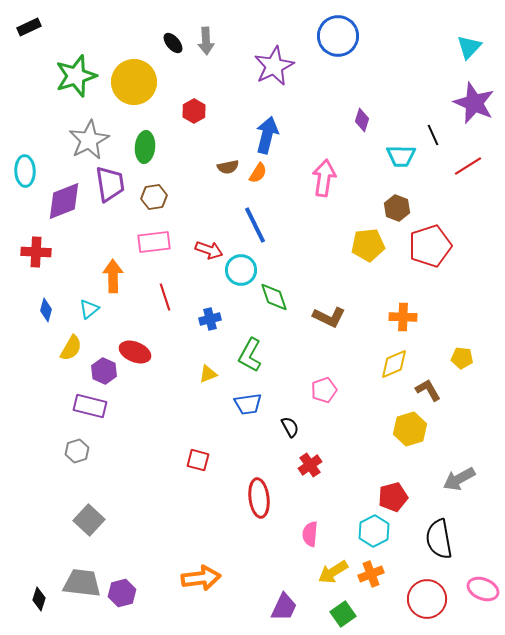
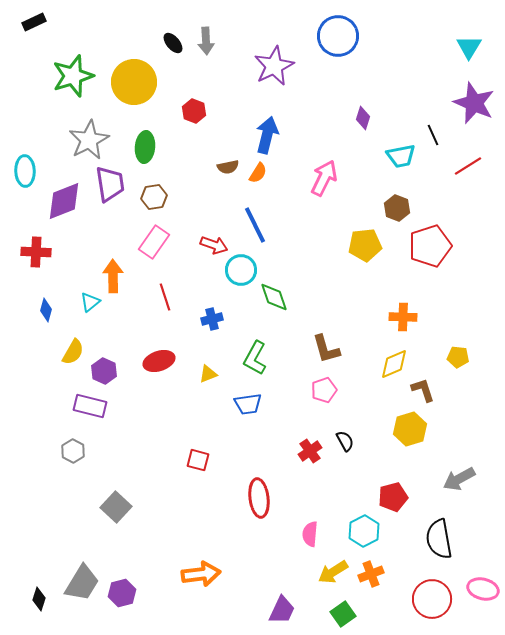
black rectangle at (29, 27): moved 5 px right, 5 px up
cyan triangle at (469, 47): rotated 12 degrees counterclockwise
green star at (76, 76): moved 3 px left
red hexagon at (194, 111): rotated 10 degrees counterclockwise
purple diamond at (362, 120): moved 1 px right, 2 px up
cyan trapezoid at (401, 156): rotated 12 degrees counterclockwise
pink arrow at (324, 178): rotated 18 degrees clockwise
pink rectangle at (154, 242): rotated 48 degrees counterclockwise
yellow pentagon at (368, 245): moved 3 px left
red arrow at (209, 250): moved 5 px right, 5 px up
cyan triangle at (89, 309): moved 1 px right, 7 px up
brown L-shape at (329, 317): moved 3 px left, 32 px down; rotated 48 degrees clockwise
blue cross at (210, 319): moved 2 px right
yellow semicircle at (71, 348): moved 2 px right, 4 px down
red ellipse at (135, 352): moved 24 px right, 9 px down; rotated 40 degrees counterclockwise
green L-shape at (250, 355): moved 5 px right, 3 px down
yellow pentagon at (462, 358): moved 4 px left, 1 px up
brown L-shape at (428, 390): moved 5 px left; rotated 12 degrees clockwise
black semicircle at (290, 427): moved 55 px right, 14 px down
gray hexagon at (77, 451): moved 4 px left; rotated 15 degrees counterclockwise
red cross at (310, 465): moved 14 px up
gray square at (89, 520): moved 27 px right, 13 px up
cyan hexagon at (374, 531): moved 10 px left
orange arrow at (201, 578): moved 4 px up
gray trapezoid at (82, 583): rotated 114 degrees clockwise
pink ellipse at (483, 589): rotated 8 degrees counterclockwise
red circle at (427, 599): moved 5 px right
purple trapezoid at (284, 607): moved 2 px left, 3 px down
